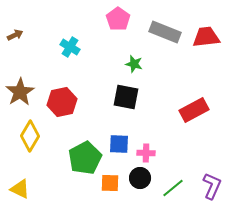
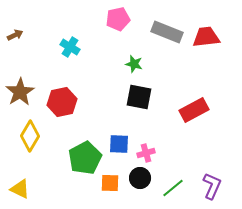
pink pentagon: rotated 25 degrees clockwise
gray rectangle: moved 2 px right
black square: moved 13 px right
pink cross: rotated 18 degrees counterclockwise
